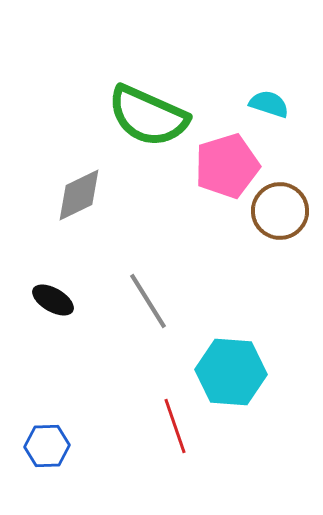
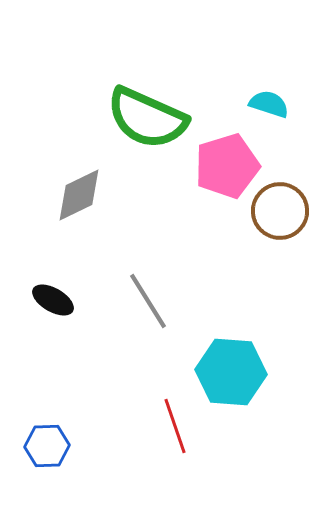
green semicircle: moved 1 px left, 2 px down
